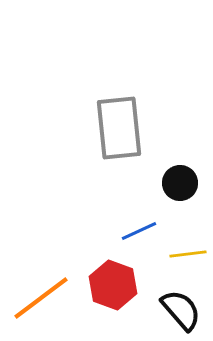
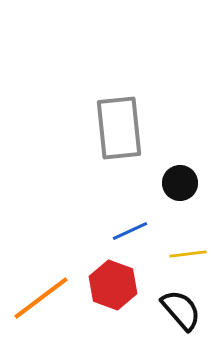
blue line: moved 9 px left
